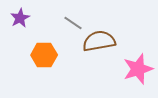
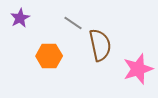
brown semicircle: moved 1 px right, 4 px down; rotated 88 degrees clockwise
orange hexagon: moved 5 px right, 1 px down
